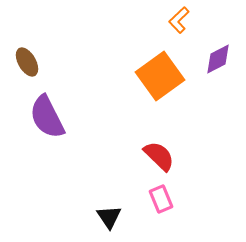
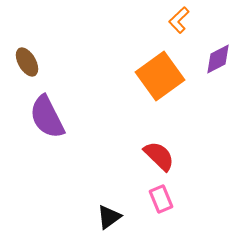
black triangle: rotated 28 degrees clockwise
